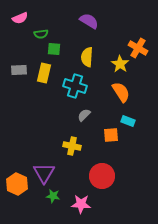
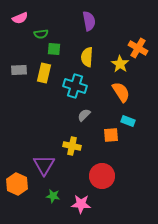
purple semicircle: rotated 48 degrees clockwise
purple triangle: moved 8 px up
